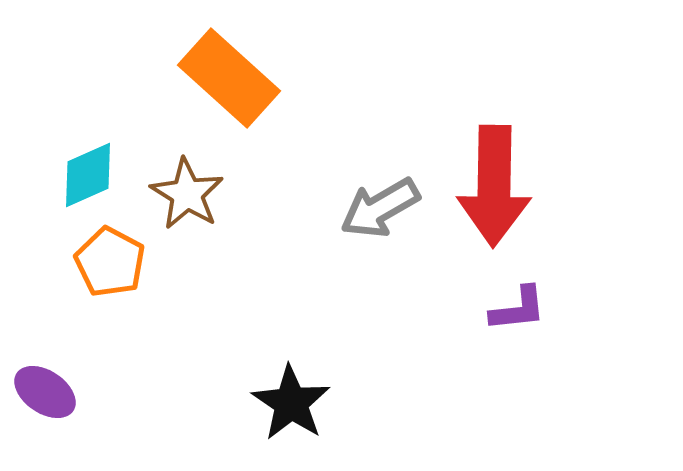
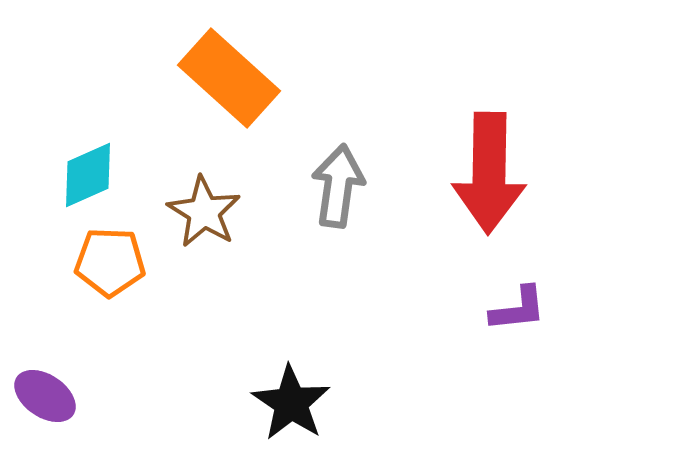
red arrow: moved 5 px left, 13 px up
brown star: moved 17 px right, 18 px down
gray arrow: moved 42 px left, 22 px up; rotated 128 degrees clockwise
orange pentagon: rotated 26 degrees counterclockwise
purple ellipse: moved 4 px down
